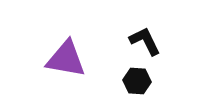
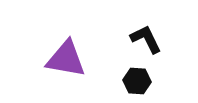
black L-shape: moved 1 px right, 2 px up
